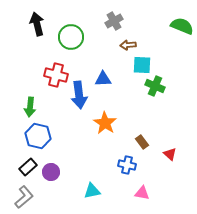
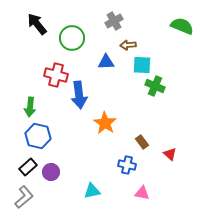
black arrow: rotated 25 degrees counterclockwise
green circle: moved 1 px right, 1 px down
blue triangle: moved 3 px right, 17 px up
